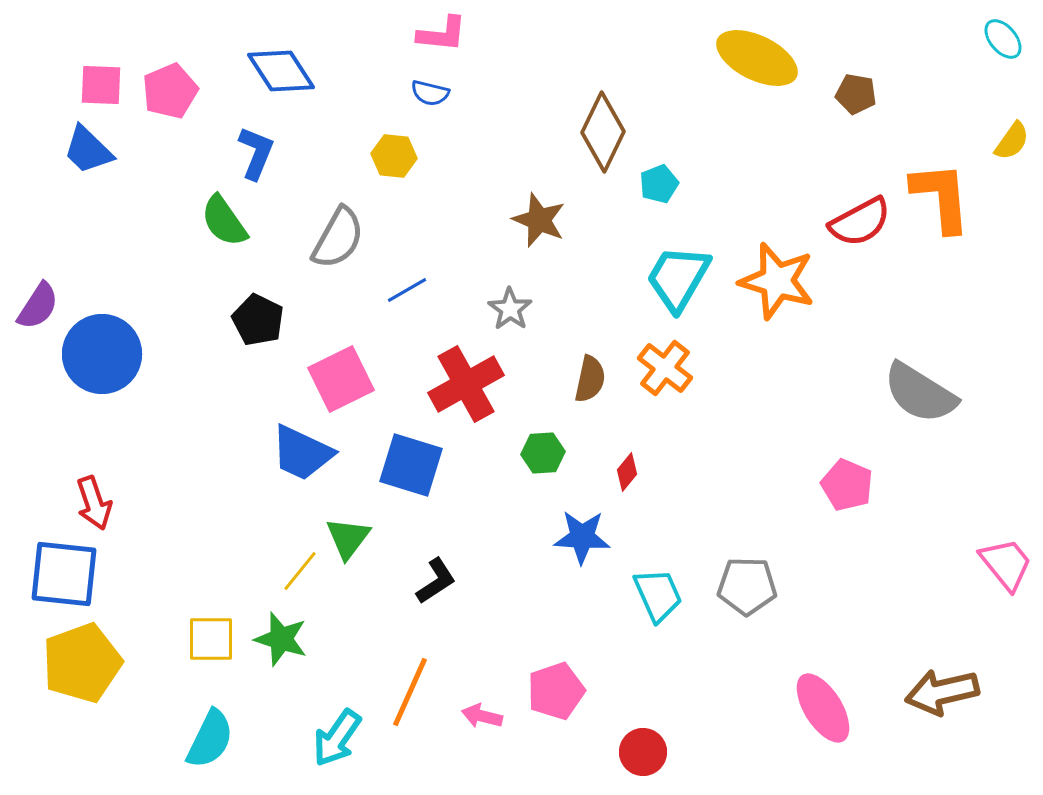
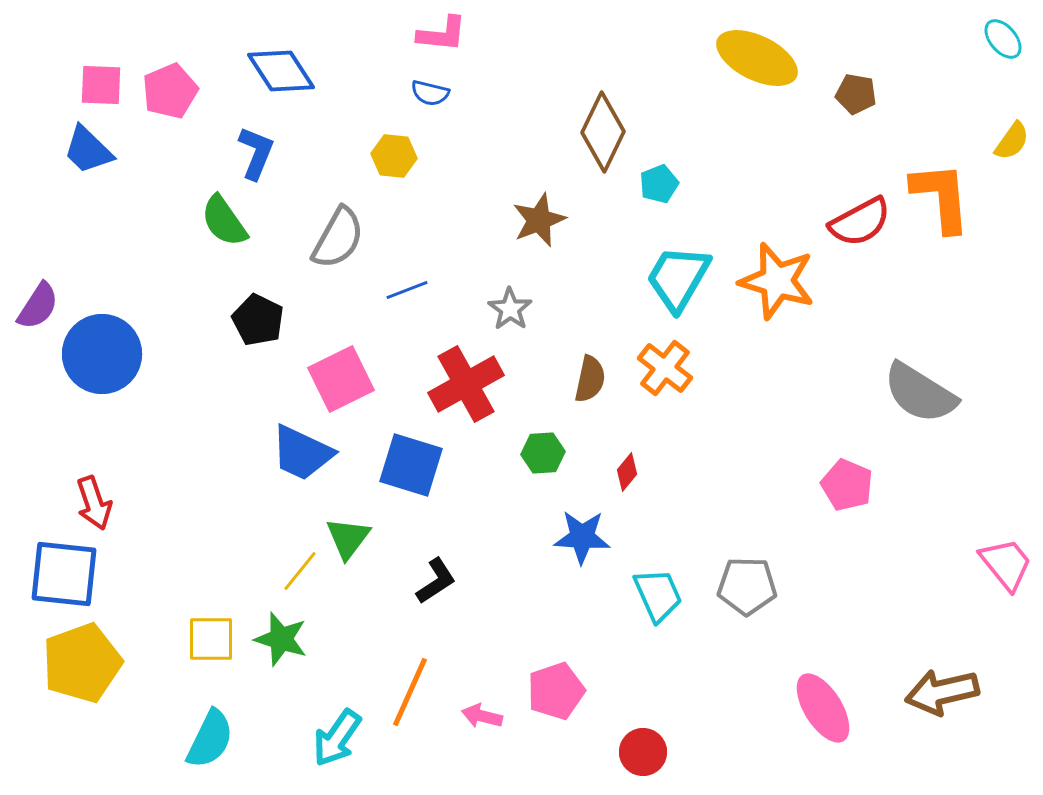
brown star at (539, 220): rotated 28 degrees clockwise
blue line at (407, 290): rotated 9 degrees clockwise
